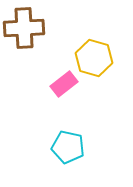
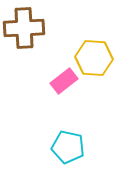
yellow hexagon: rotated 12 degrees counterclockwise
pink rectangle: moved 3 px up
